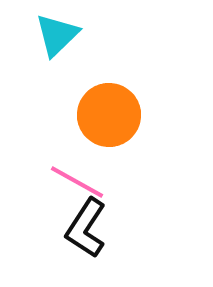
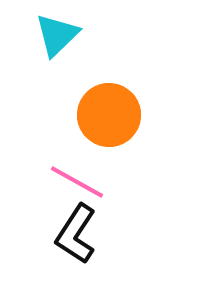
black L-shape: moved 10 px left, 6 px down
